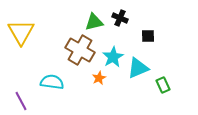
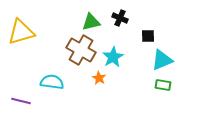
green triangle: moved 3 px left
yellow triangle: rotated 44 degrees clockwise
brown cross: moved 1 px right
cyan triangle: moved 24 px right, 8 px up
orange star: rotated 16 degrees counterclockwise
green rectangle: rotated 56 degrees counterclockwise
purple line: rotated 48 degrees counterclockwise
